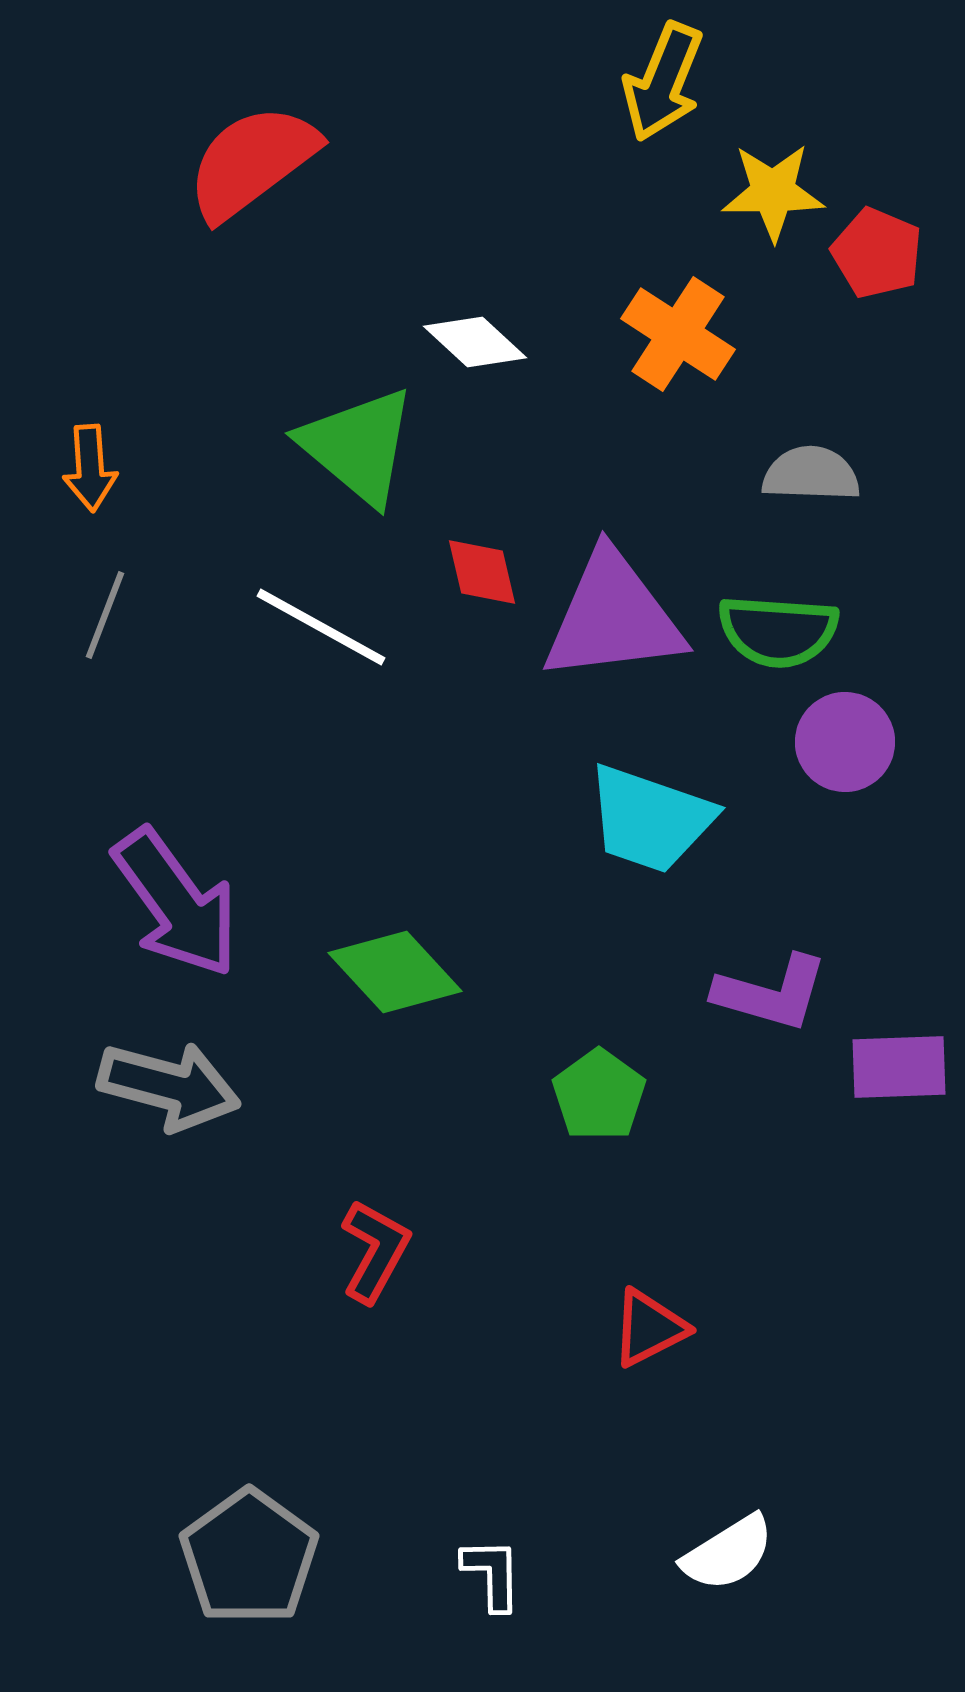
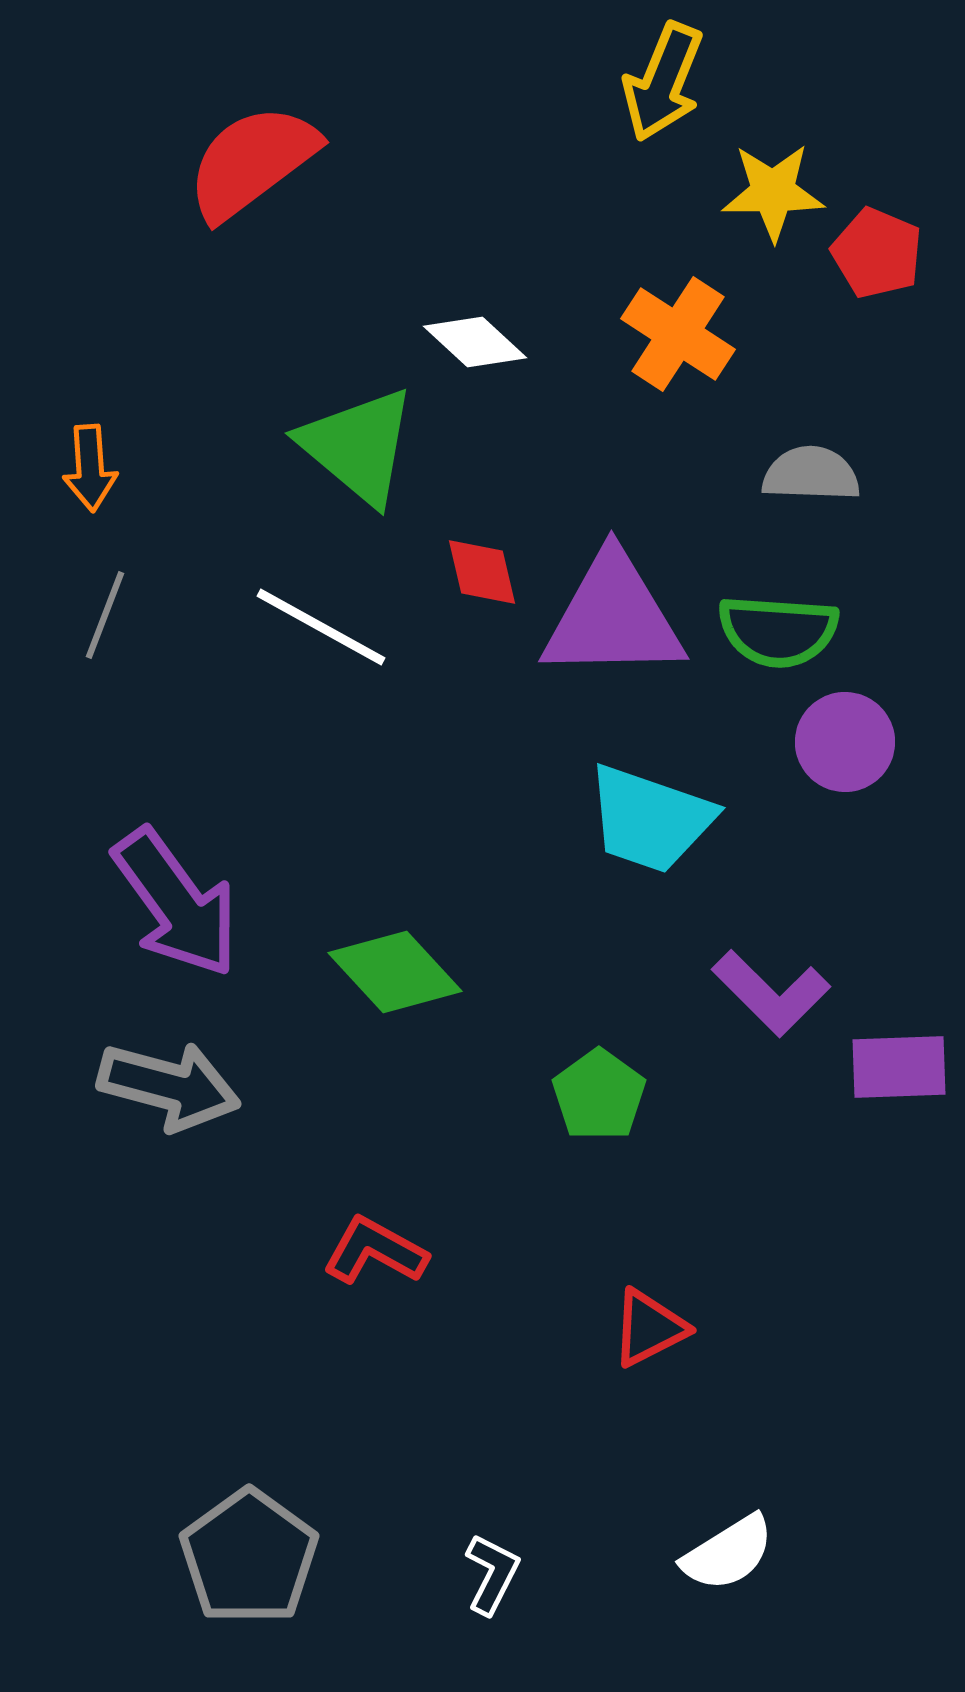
purple triangle: rotated 6 degrees clockwise
purple L-shape: rotated 29 degrees clockwise
red L-shape: rotated 90 degrees counterclockwise
white L-shape: rotated 28 degrees clockwise
